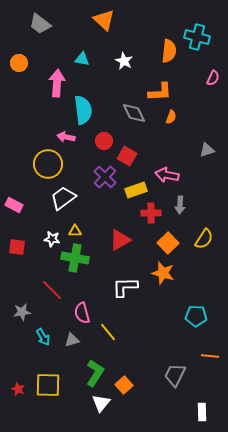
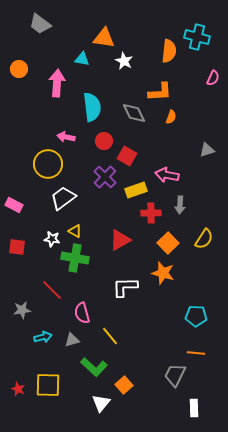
orange triangle at (104, 20): moved 18 px down; rotated 35 degrees counterclockwise
orange circle at (19, 63): moved 6 px down
cyan semicircle at (83, 110): moved 9 px right, 3 px up
yellow triangle at (75, 231): rotated 32 degrees clockwise
gray star at (22, 312): moved 2 px up
yellow line at (108, 332): moved 2 px right, 4 px down
cyan arrow at (43, 337): rotated 72 degrees counterclockwise
orange line at (210, 356): moved 14 px left, 3 px up
green L-shape at (95, 373): moved 1 px left, 6 px up; rotated 100 degrees clockwise
white rectangle at (202, 412): moved 8 px left, 4 px up
